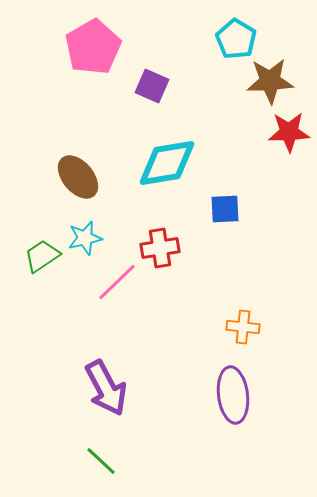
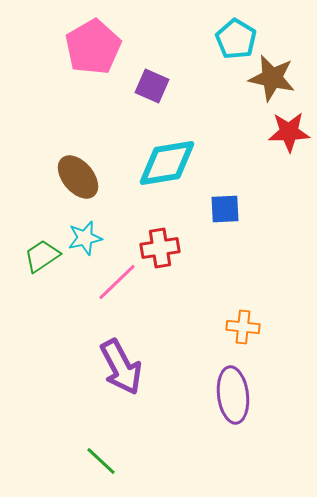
brown star: moved 2 px right, 3 px up; rotated 15 degrees clockwise
purple arrow: moved 15 px right, 21 px up
